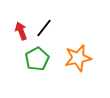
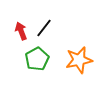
orange star: moved 1 px right, 2 px down
